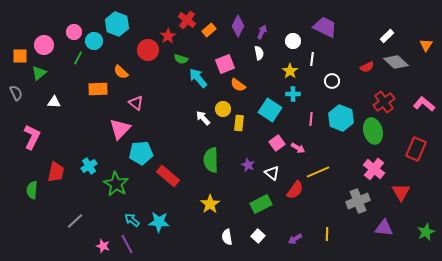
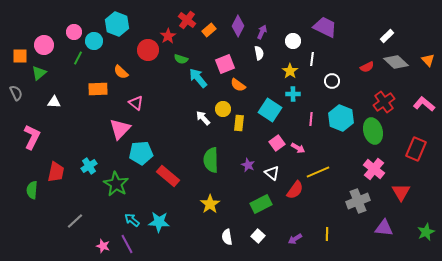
orange triangle at (426, 45): moved 2 px right, 15 px down; rotated 16 degrees counterclockwise
